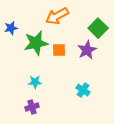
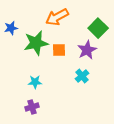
orange arrow: moved 1 px down
cyan cross: moved 1 px left, 14 px up; rotated 16 degrees clockwise
